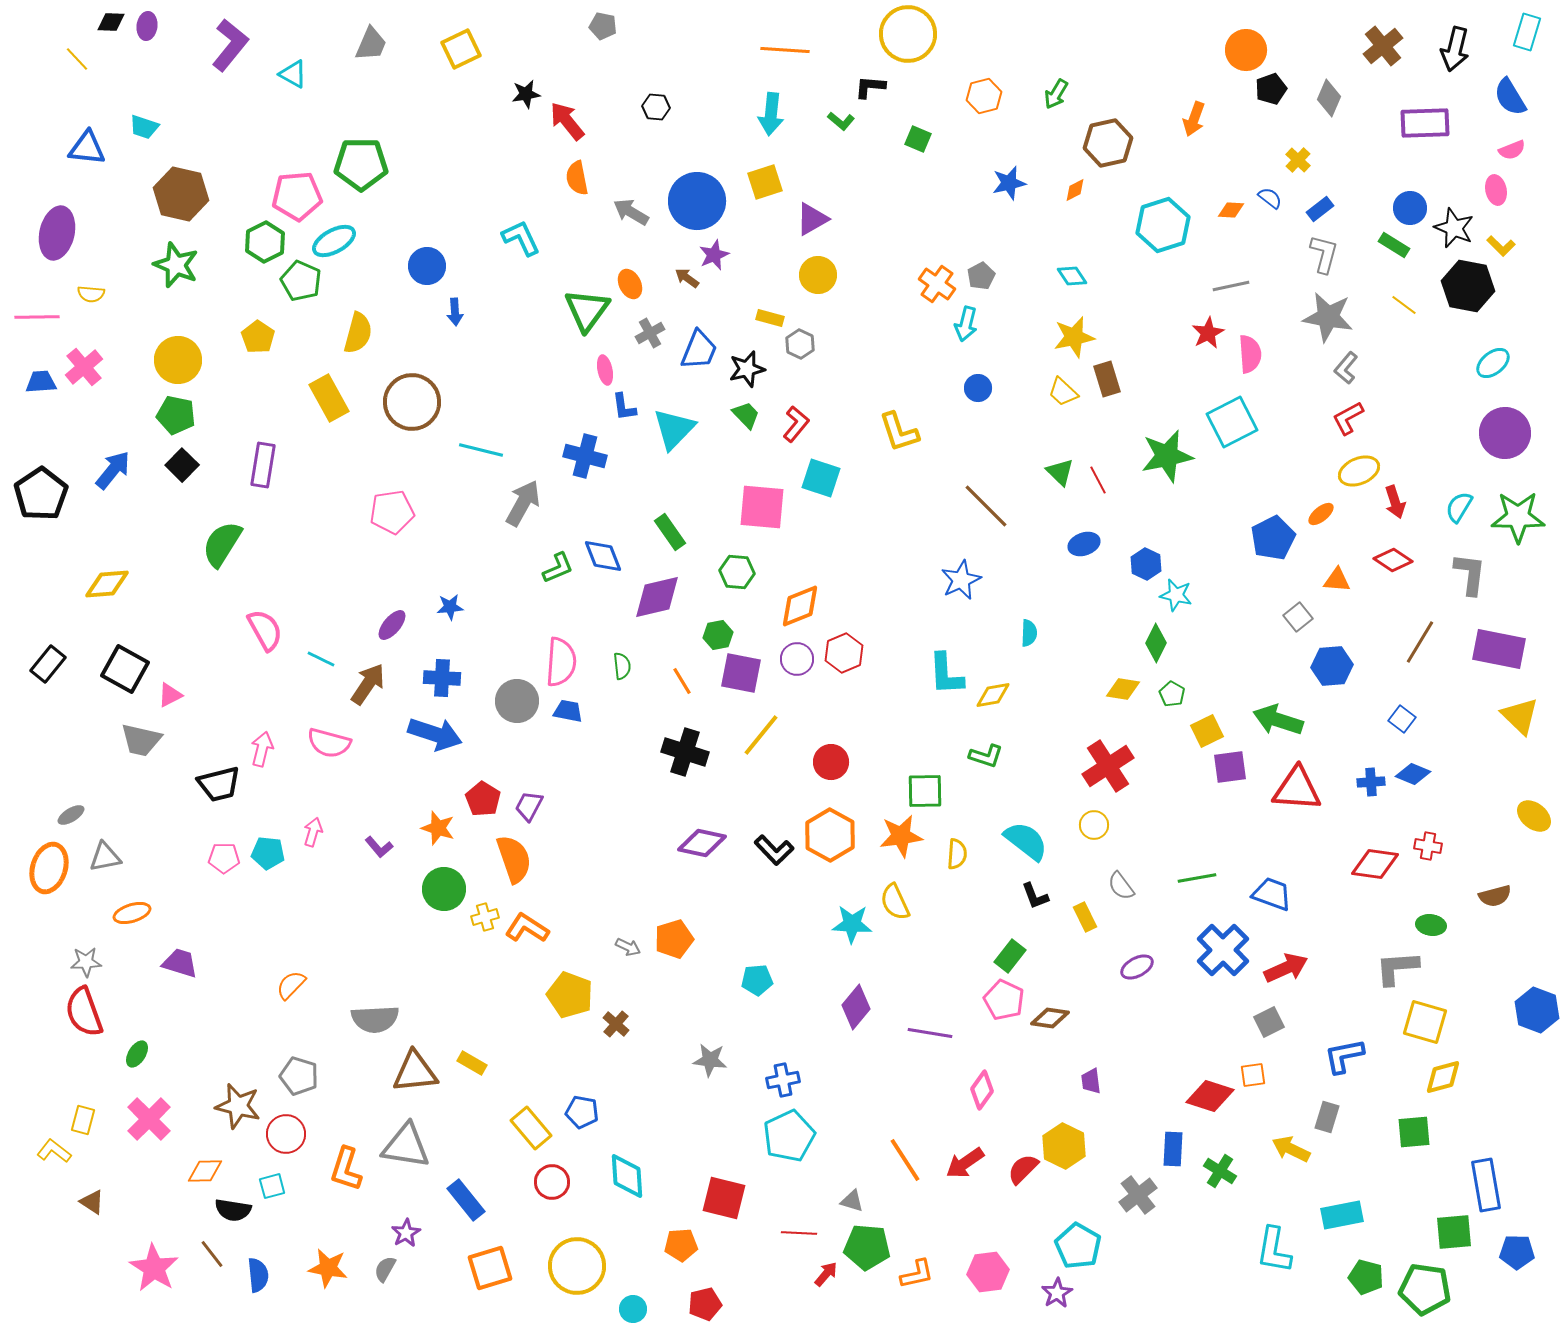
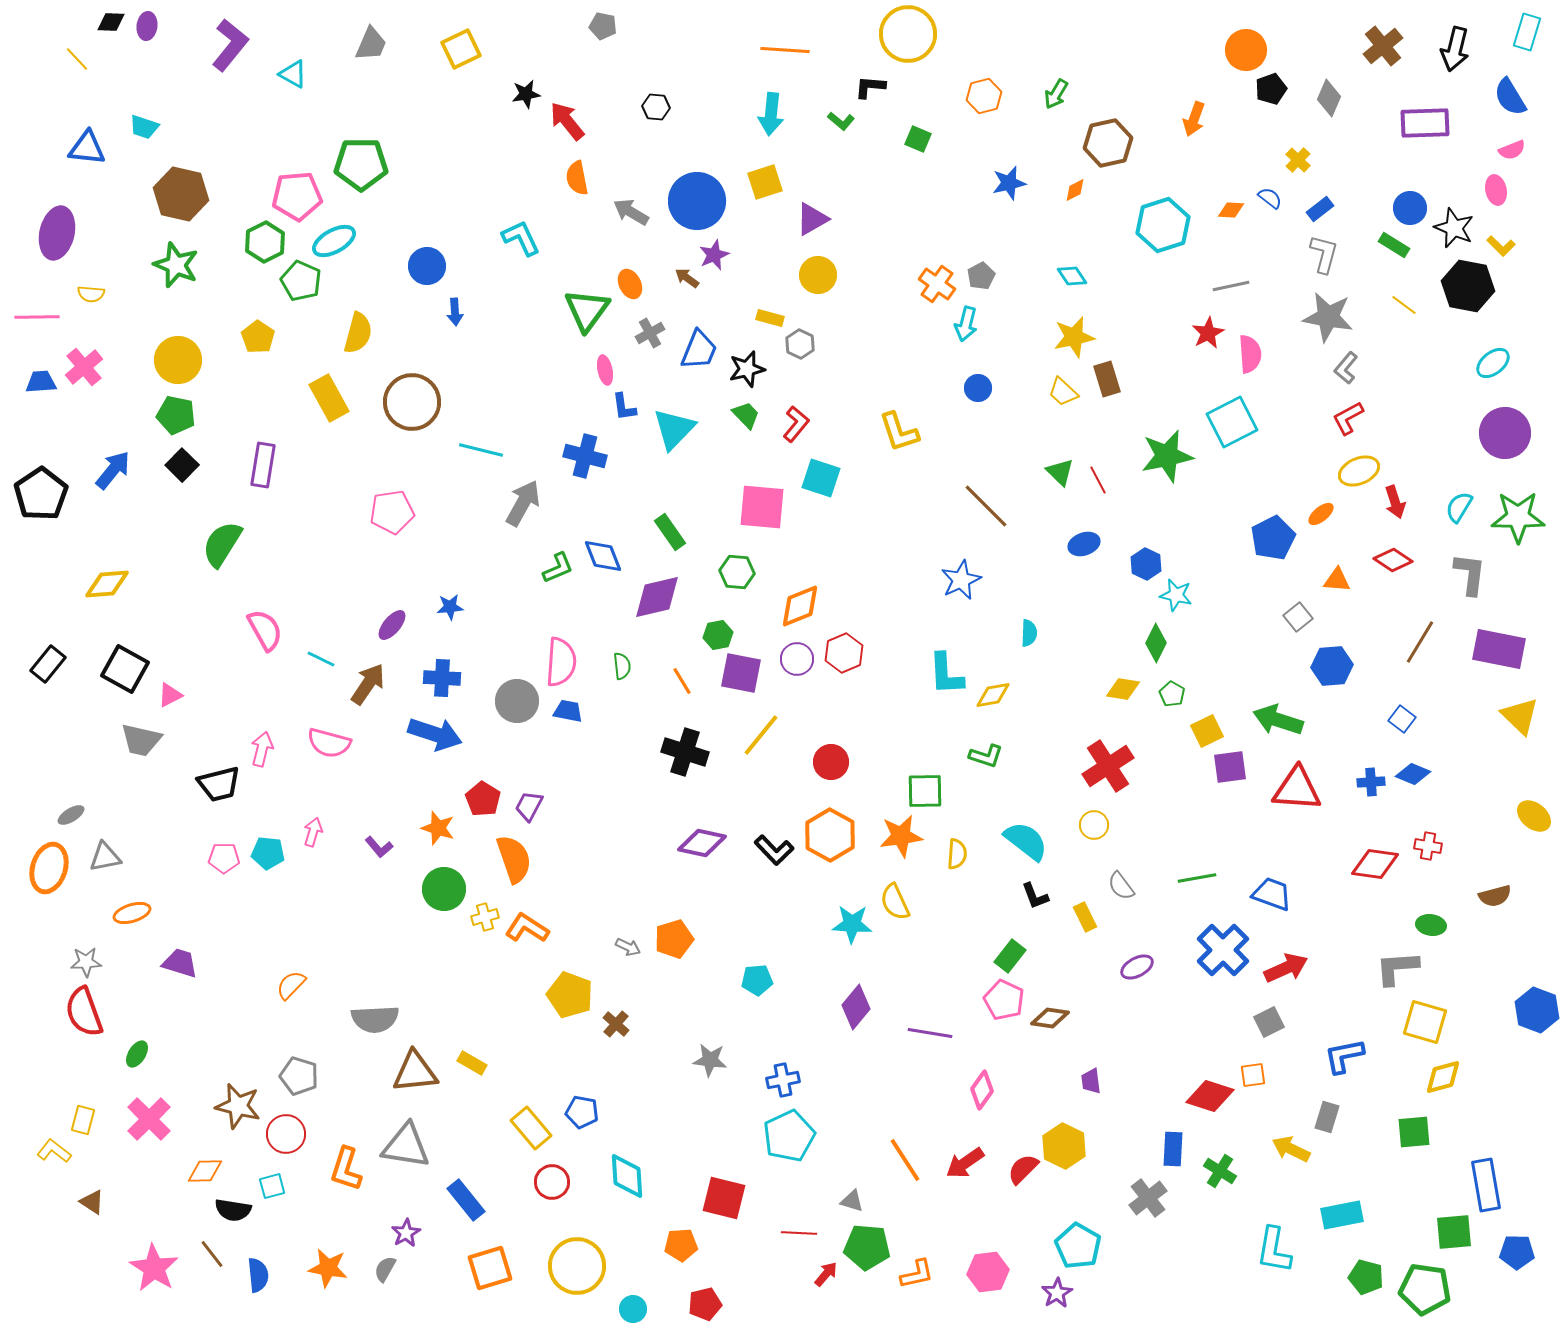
gray cross at (1138, 1195): moved 10 px right, 3 px down
